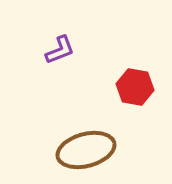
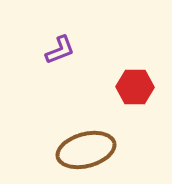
red hexagon: rotated 9 degrees counterclockwise
